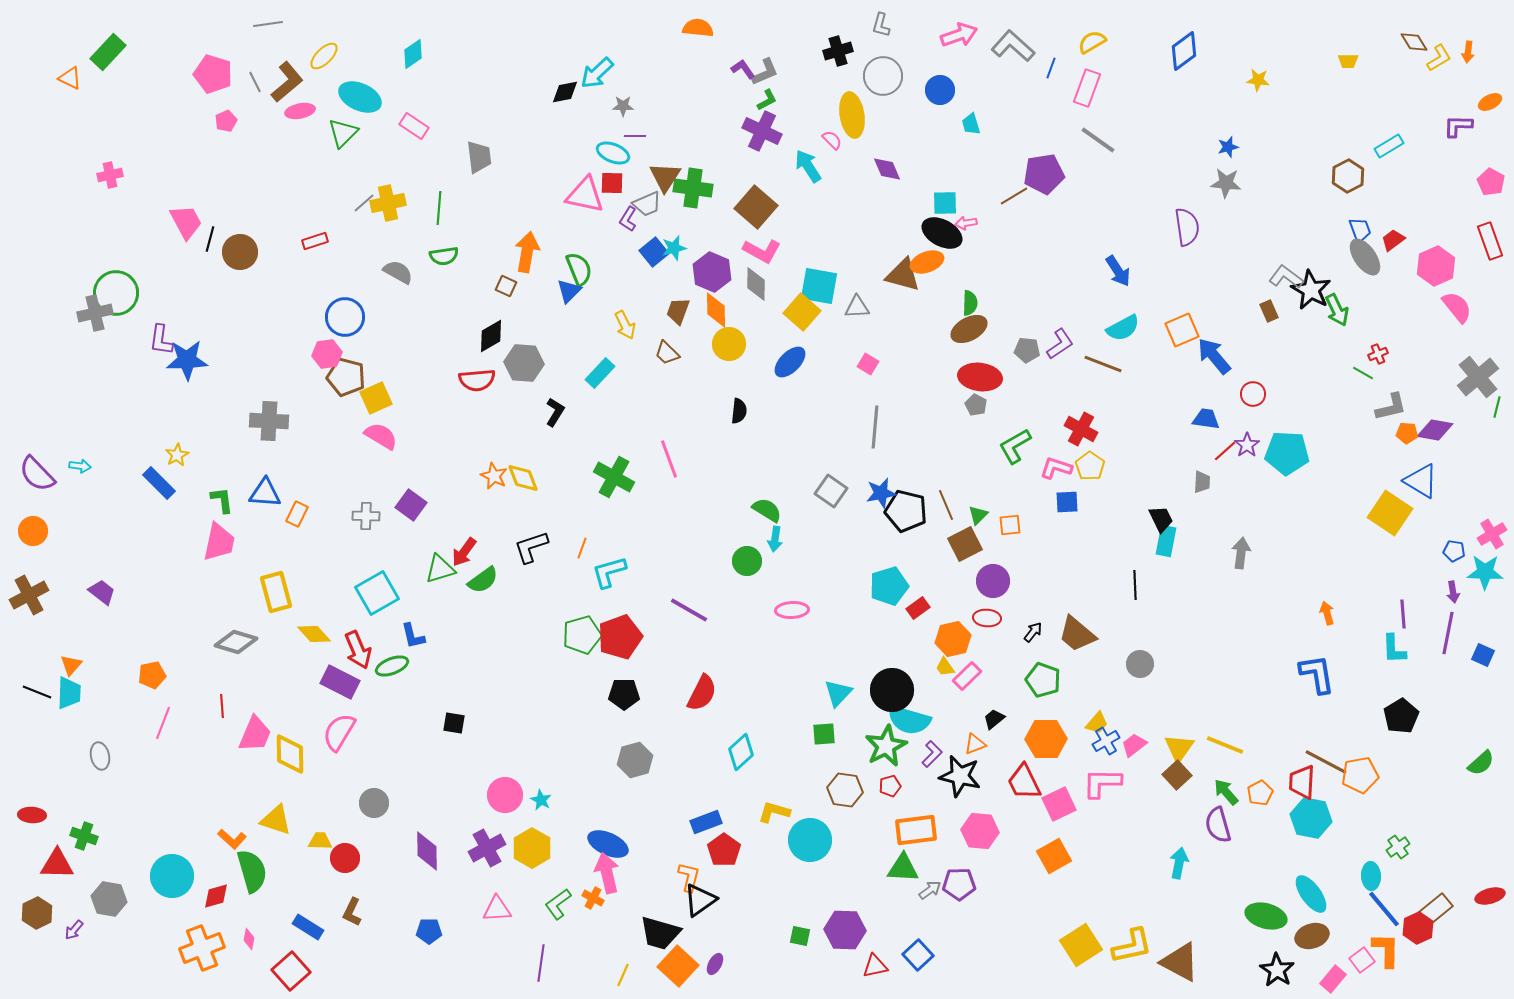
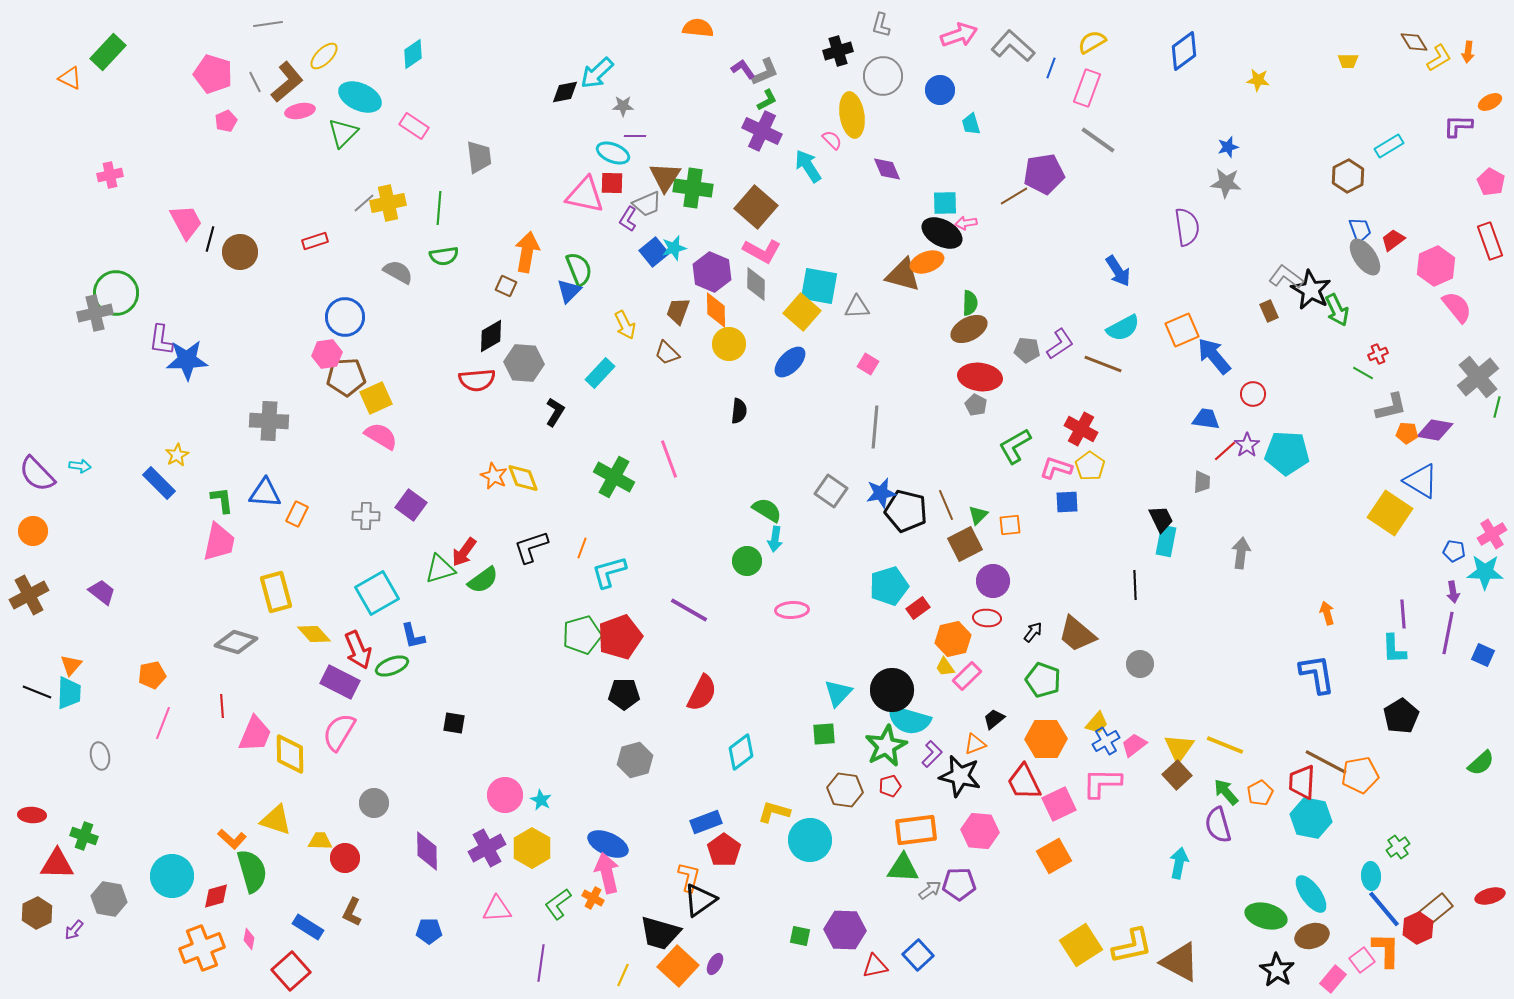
brown pentagon at (346, 377): rotated 18 degrees counterclockwise
cyan diamond at (741, 752): rotated 6 degrees clockwise
